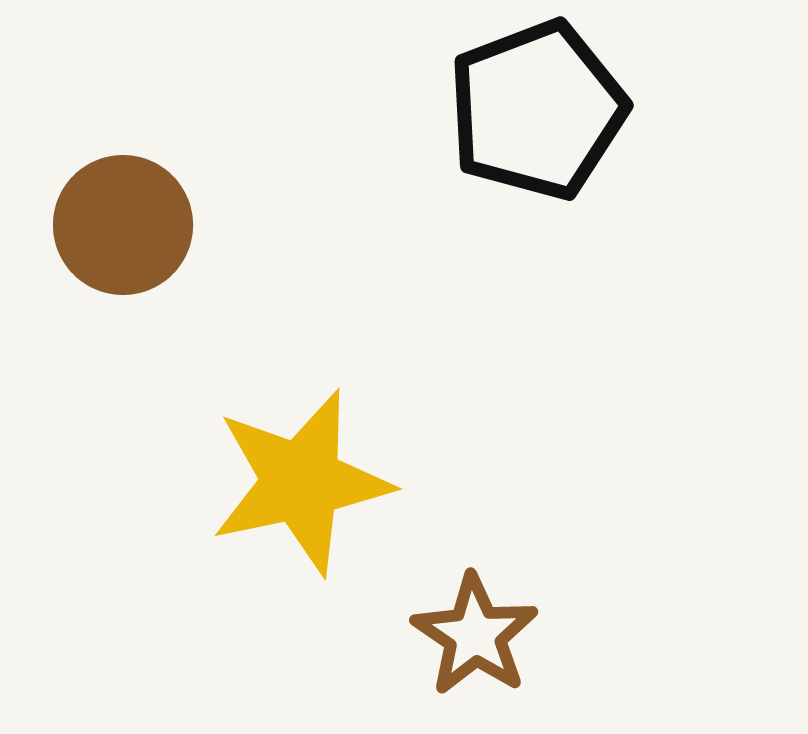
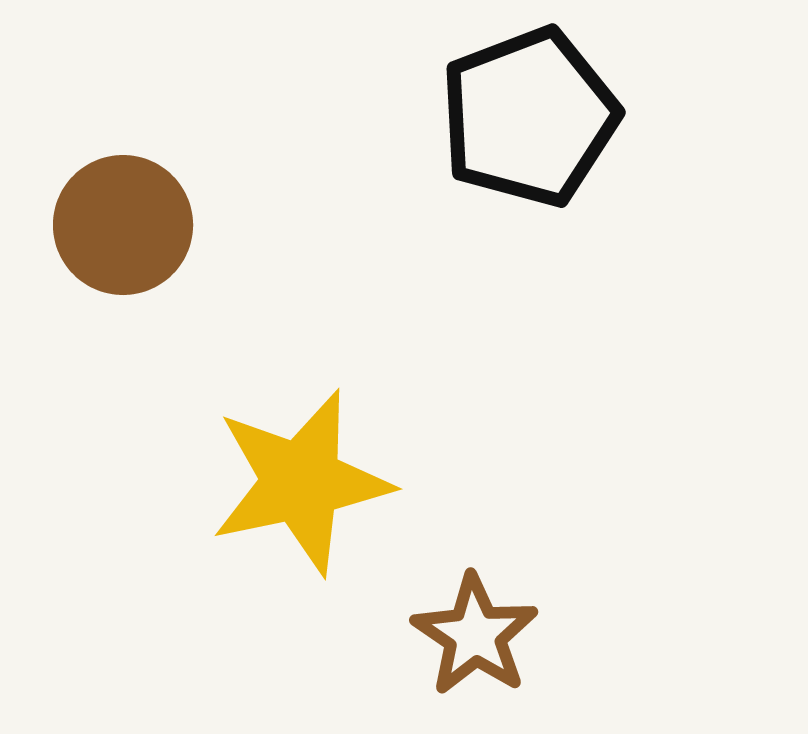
black pentagon: moved 8 px left, 7 px down
